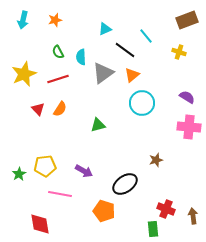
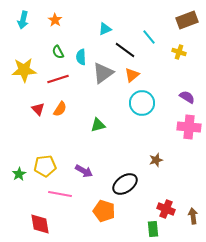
orange star: rotated 24 degrees counterclockwise
cyan line: moved 3 px right, 1 px down
yellow star: moved 4 px up; rotated 20 degrees clockwise
